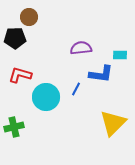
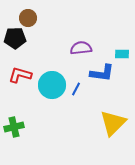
brown circle: moved 1 px left, 1 px down
cyan rectangle: moved 2 px right, 1 px up
blue L-shape: moved 1 px right, 1 px up
cyan circle: moved 6 px right, 12 px up
